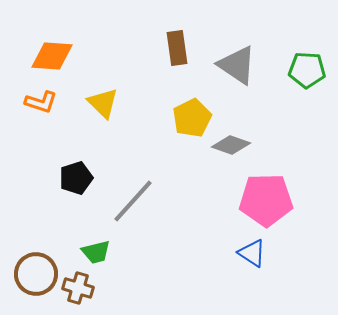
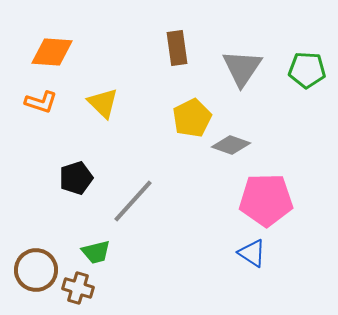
orange diamond: moved 4 px up
gray triangle: moved 5 px right, 3 px down; rotated 30 degrees clockwise
brown circle: moved 4 px up
